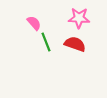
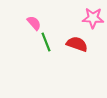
pink star: moved 14 px right
red semicircle: moved 2 px right
